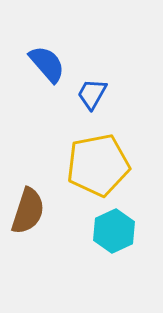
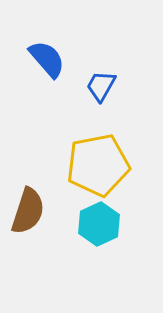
blue semicircle: moved 5 px up
blue trapezoid: moved 9 px right, 8 px up
cyan hexagon: moved 15 px left, 7 px up
